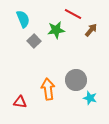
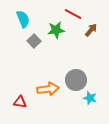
orange arrow: rotated 90 degrees clockwise
